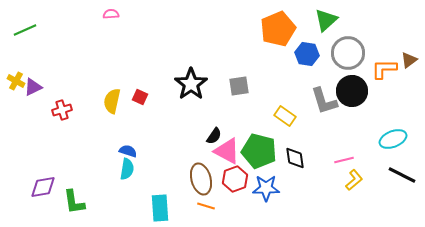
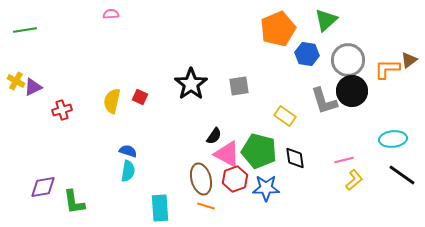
green line: rotated 15 degrees clockwise
gray circle: moved 7 px down
orange L-shape: moved 3 px right
cyan ellipse: rotated 16 degrees clockwise
pink triangle: moved 3 px down
cyan semicircle: moved 1 px right, 2 px down
black line: rotated 8 degrees clockwise
